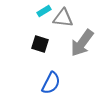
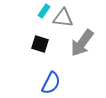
cyan rectangle: rotated 24 degrees counterclockwise
